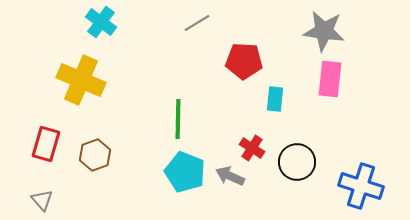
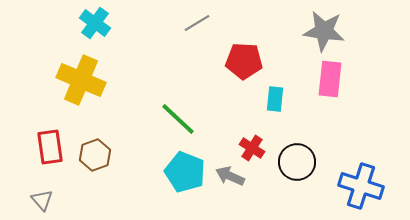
cyan cross: moved 6 px left, 1 px down
green line: rotated 48 degrees counterclockwise
red rectangle: moved 4 px right, 3 px down; rotated 24 degrees counterclockwise
